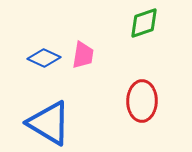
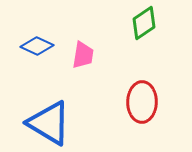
green diamond: rotated 16 degrees counterclockwise
blue diamond: moved 7 px left, 12 px up
red ellipse: moved 1 px down
